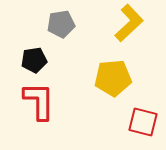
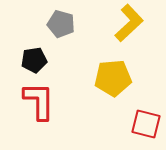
gray pentagon: rotated 24 degrees clockwise
red square: moved 3 px right, 2 px down
